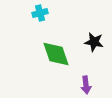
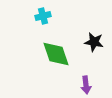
cyan cross: moved 3 px right, 3 px down
